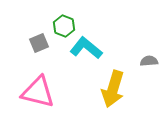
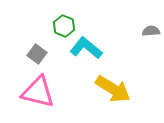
gray square: moved 2 px left, 11 px down; rotated 30 degrees counterclockwise
gray semicircle: moved 2 px right, 30 px up
yellow arrow: rotated 75 degrees counterclockwise
